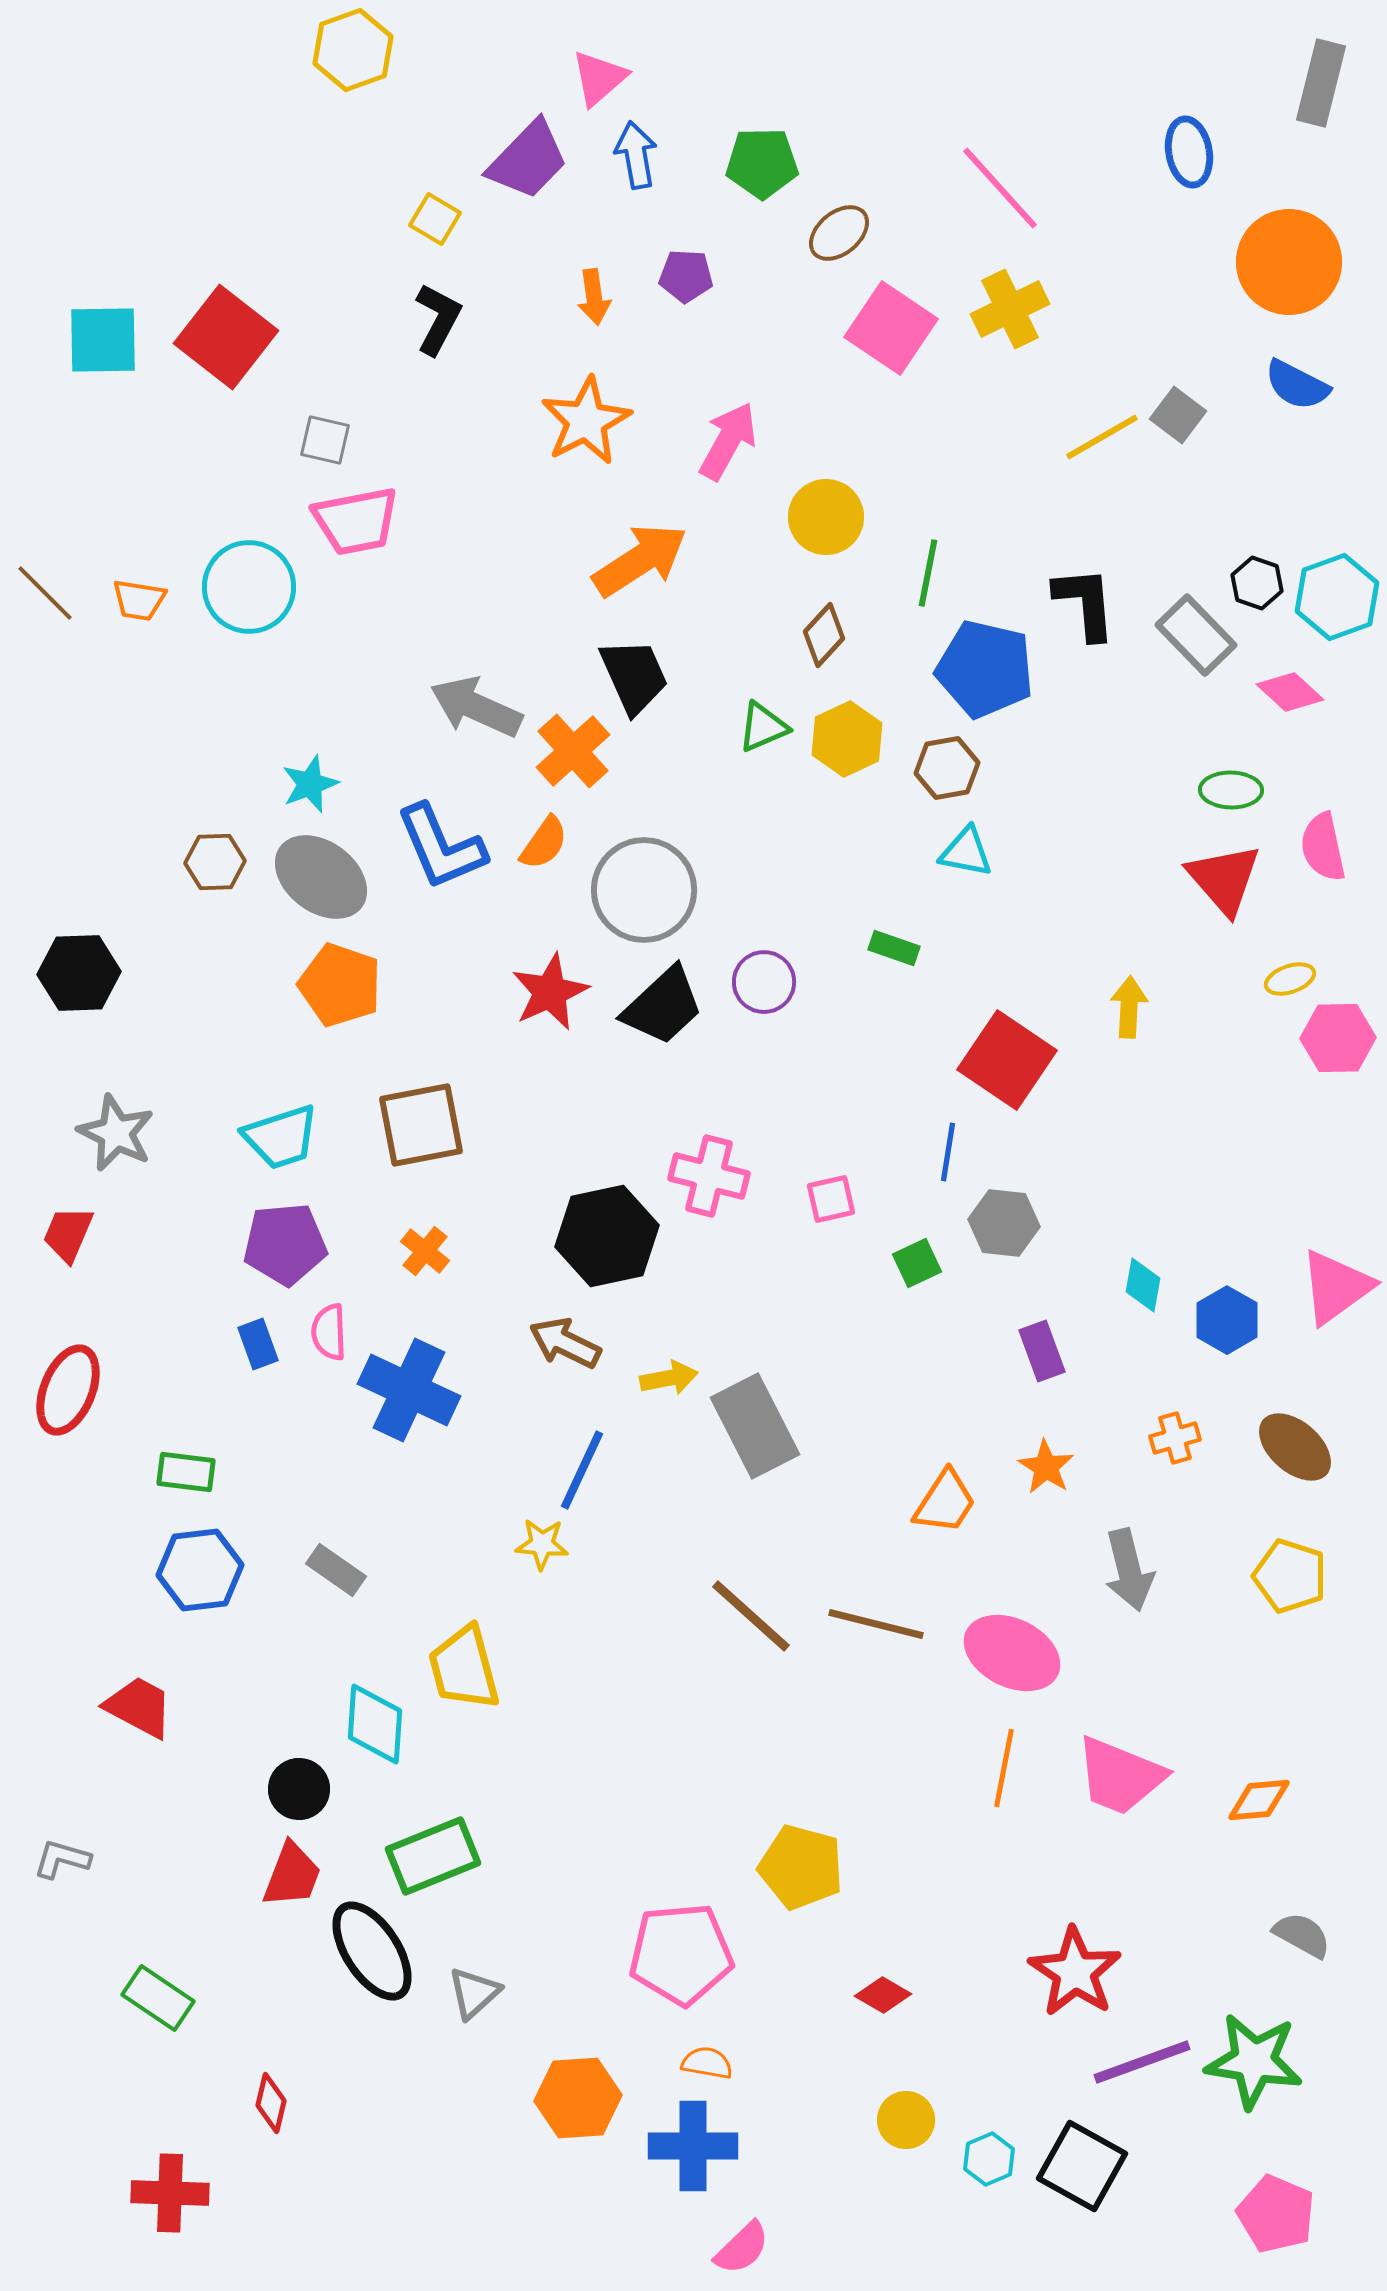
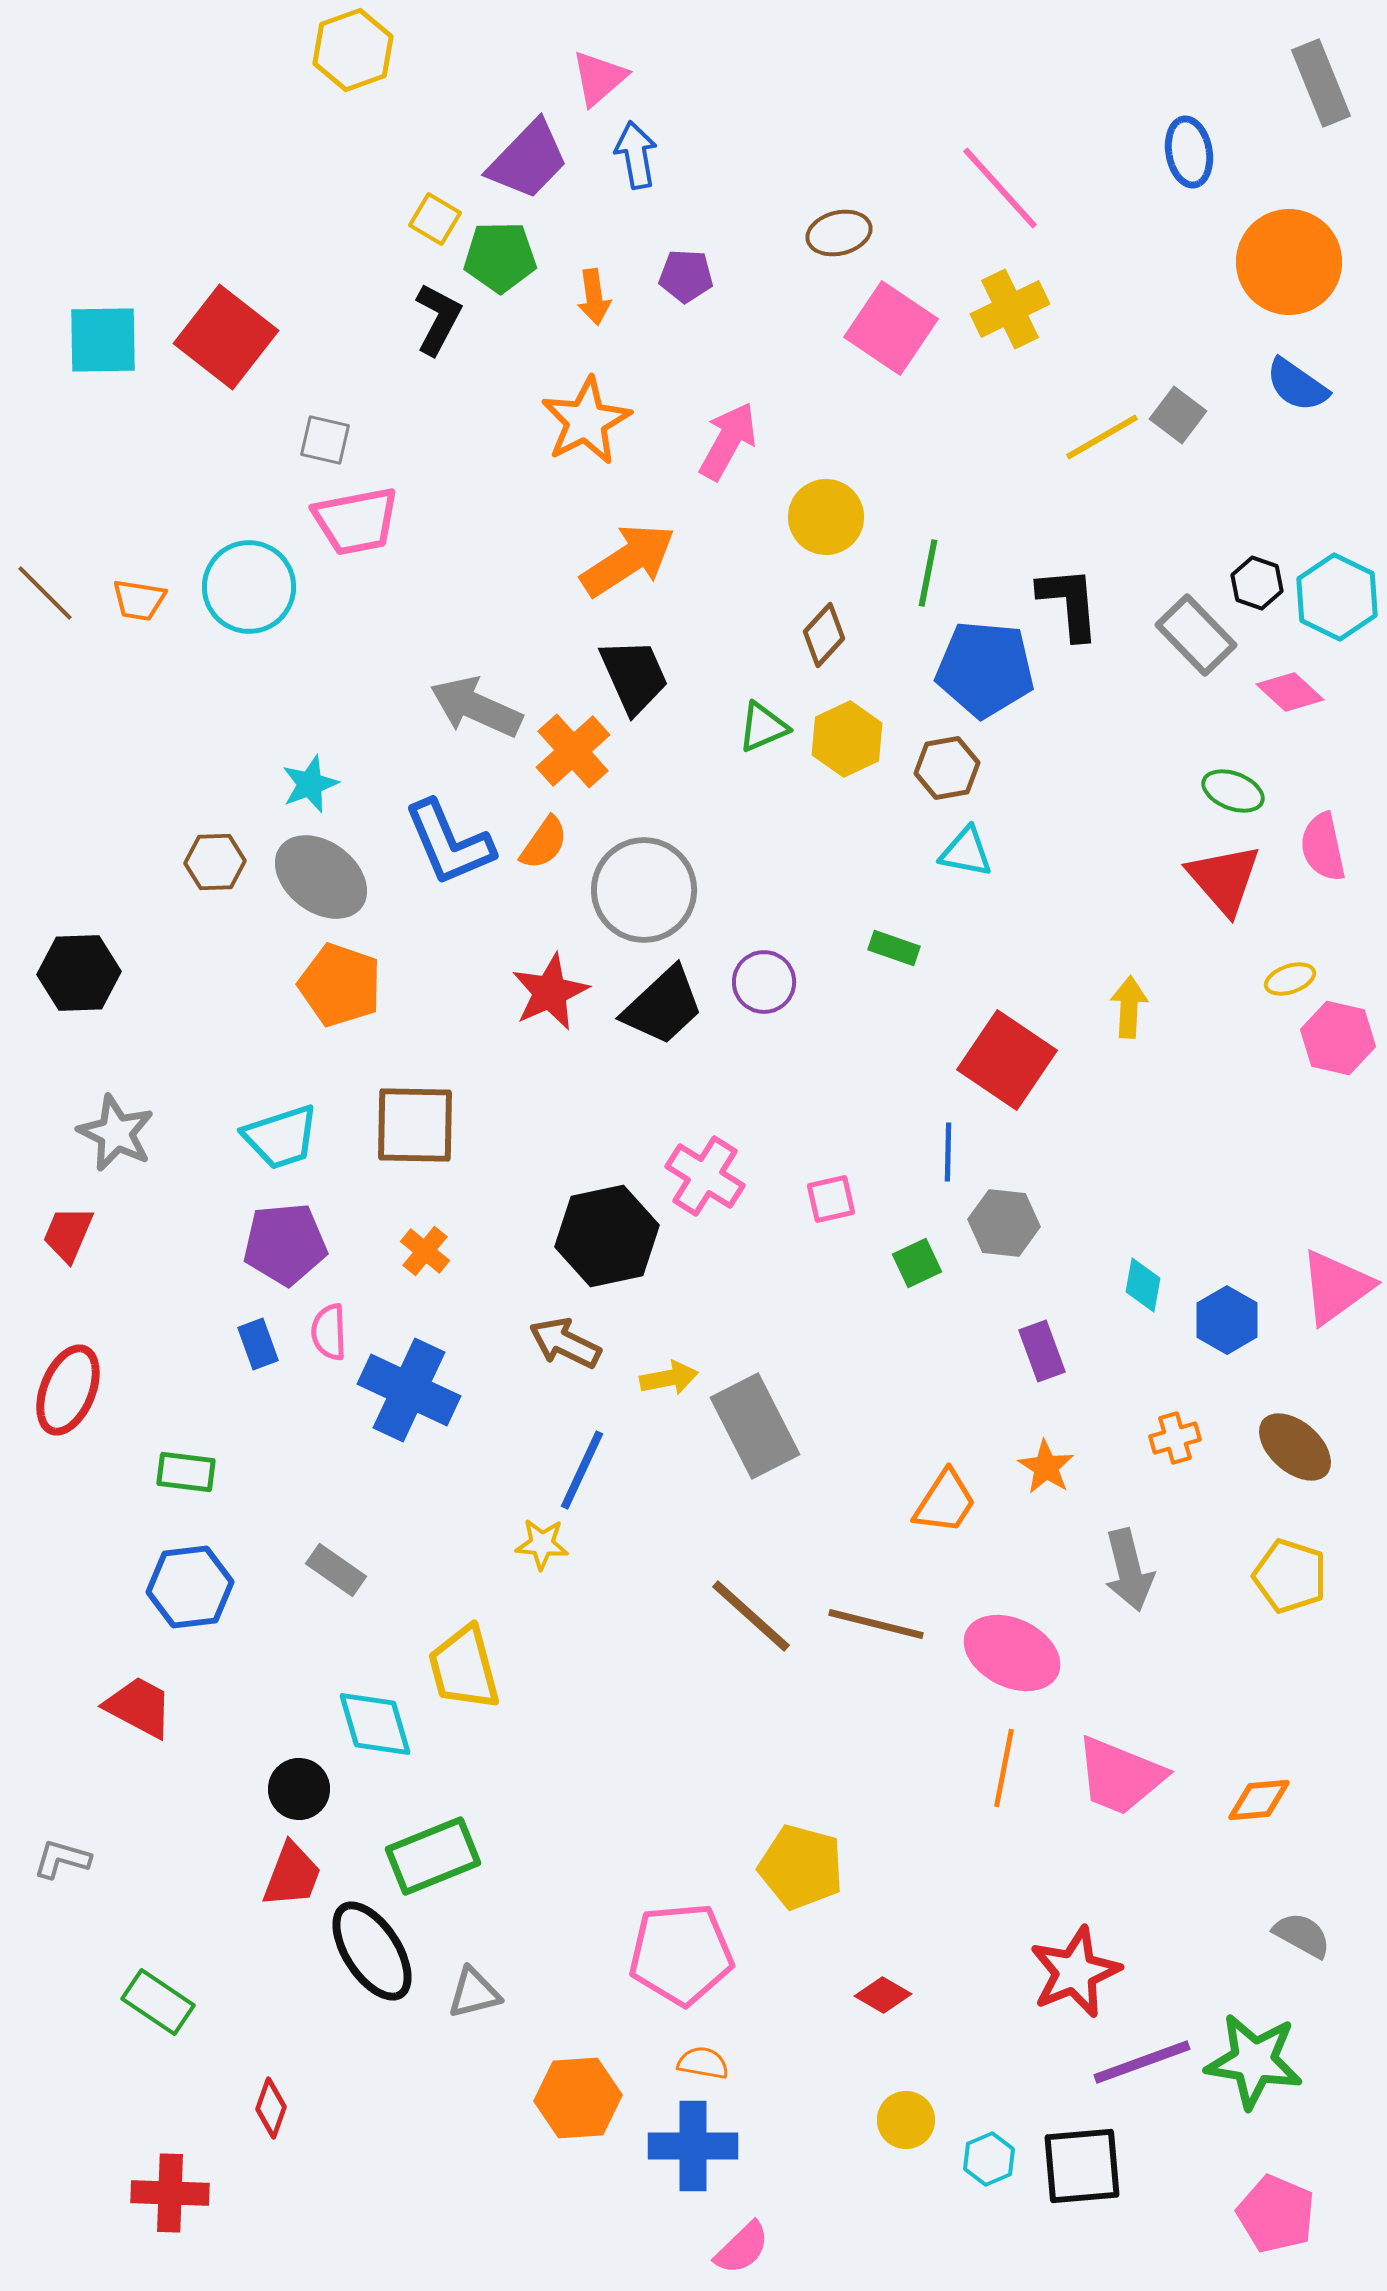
gray rectangle at (1321, 83): rotated 36 degrees counterclockwise
green pentagon at (762, 163): moved 262 px left, 94 px down
brown ellipse at (839, 233): rotated 26 degrees clockwise
blue semicircle at (1297, 385): rotated 8 degrees clockwise
orange arrow at (640, 560): moved 12 px left
cyan hexagon at (1337, 597): rotated 14 degrees counterclockwise
black L-shape at (1085, 603): moved 16 px left
blue pentagon at (985, 669): rotated 8 degrees counterclockwise
green ellipse at (1231, 790): moved 2 px right, 1 px down; rotated 20 degrees clockwise
blue L-shape at (441, 847): moved 8 px right, 4 px up
pink hexagon at (1338, 1038): rotated 14 degrees clockwise
brown square at (421, 1125): moved 6 px left; rotated 12 degrees clockwise
blue line at (948, 1152): rotated 8 degrees counterclockwise
pink cross at (709, 1176): moved 4 px left; rotated 18 degrees clockwise
blue hexagon at (200, 1570): moved 10 px left, 17 px down
cyan diamond at (375, 1724): rotated 20 degrees counterclockwise
red star at (1075, 1972): rotated 16 degrees clockwise
gray triangle at (474, 1993): rotated 28 degrees clockwise
green rectangle at (158, 1998): moved 4 px down
orange semicircle at (707, 2063): moved 4 px left
red diamond at (271, 2103): moved 5 px down; rotated 6 degrees clockwise
black square at (1082, 2166): rotated 34 degrees counterclockwise
